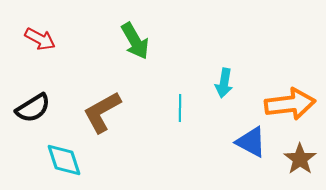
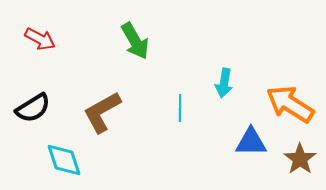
orange arrow: rotated 141 degrees counterclockwise
blue triangle: rotated 28 degrees counterclockwise
